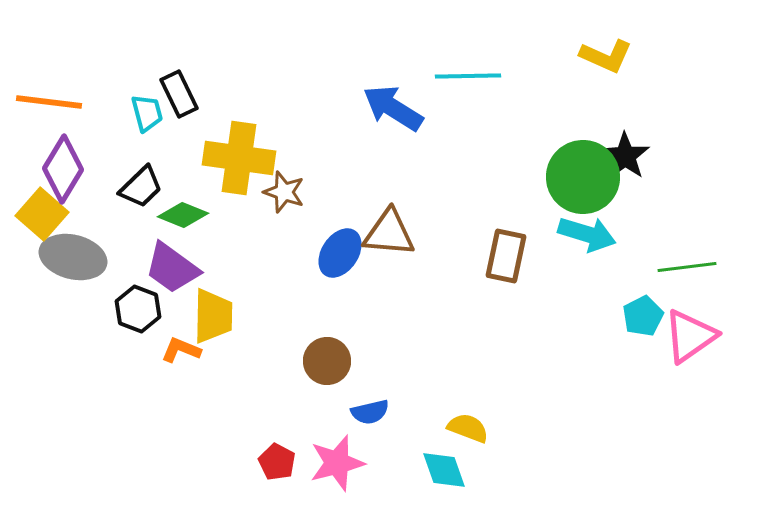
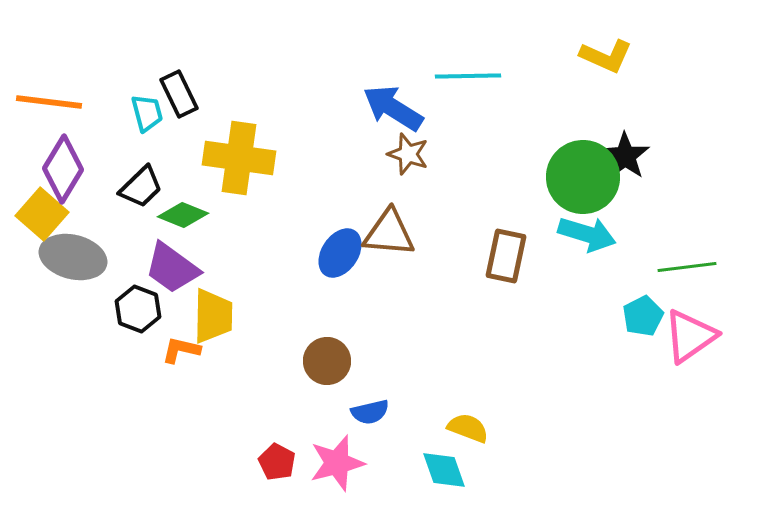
brown star: moved 124 px right, 38 px up
orange L-shape: rotated 9 degrees counterclockwise
